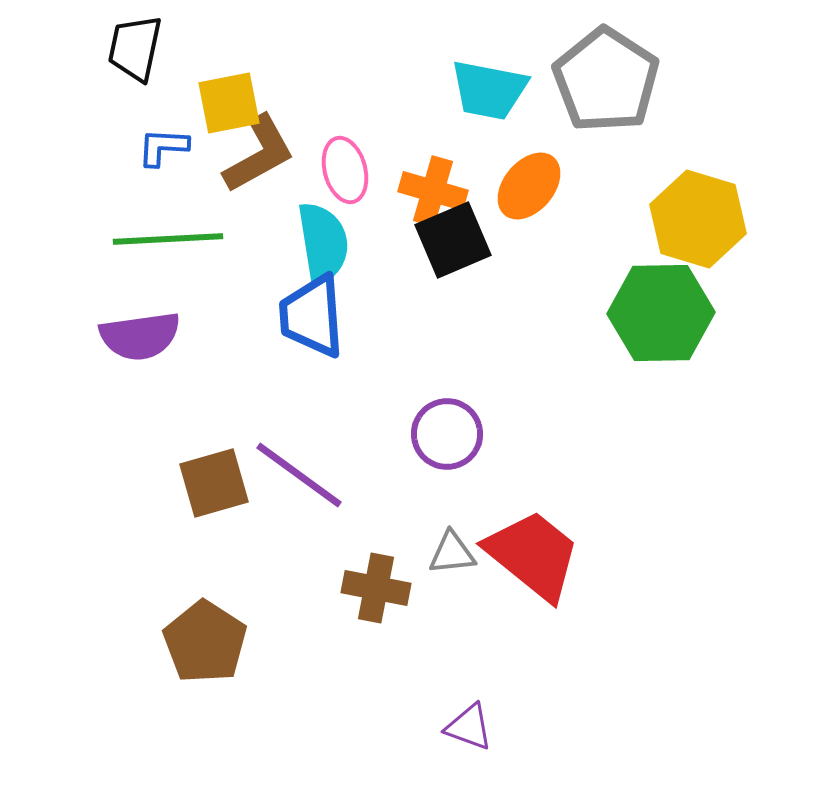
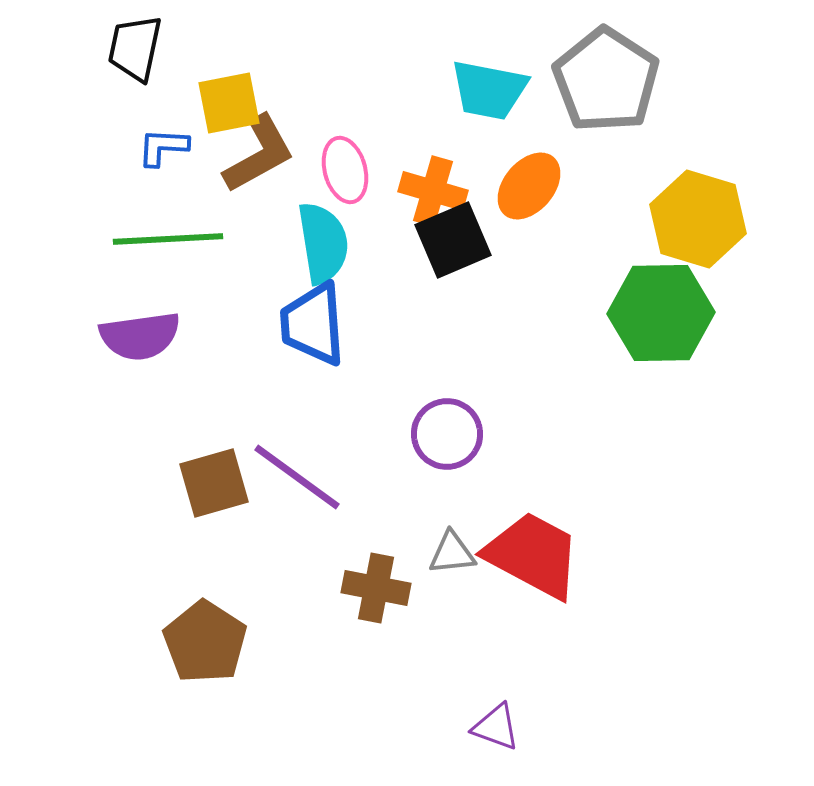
blue trapezoid: moved 1 px right, 8 px down
purple line: moved 2 px left, 2 px down
red trapezoid: rotated 11 degrees counterclockwise
purple triangle: moved 27 px right
